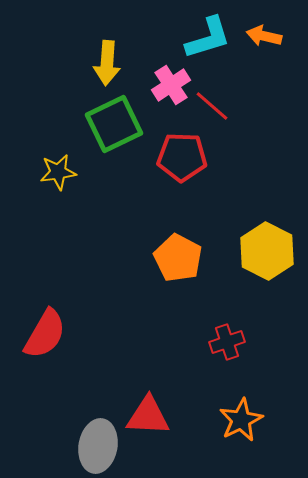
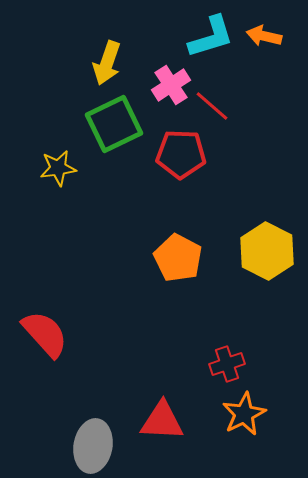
cyan L-shape: moved 3 px right, 1 px up
yellow arrow: rotated 15 degrees clockwise
red pentagon: moved 1 px left, 3 px up
yellow star: moved 4 px up
red semicircle: rotated 72 degrees counterclockwise
red cross: moved 22 px down
red triangle: moved 14 px right, 5 px down
orange star: moved 3 px right, 6 px up
gray ellipse: moved 5 px left
